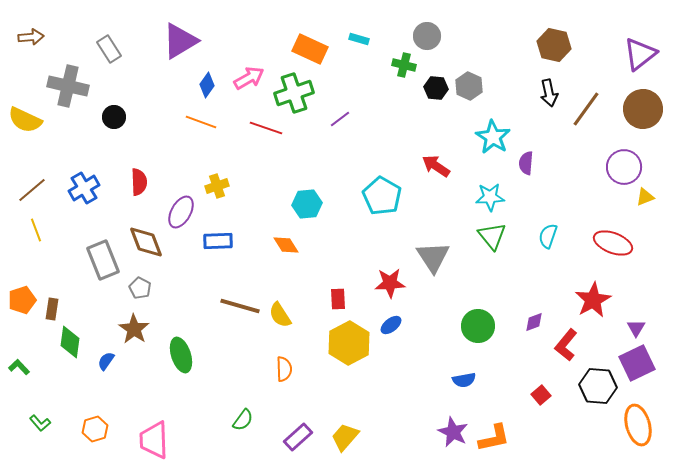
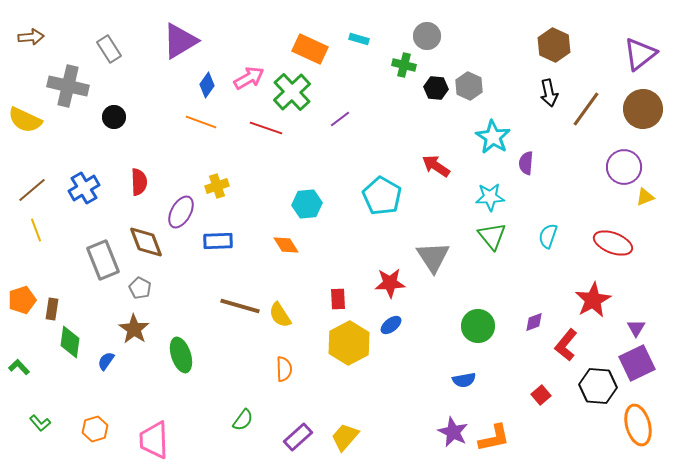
brown hexagon at (554, 45): rotated 12 degrees clockwise
green cross at (294, 93): moved 2 px left, 1 px up; rotated 24 degrees counterclockwise
